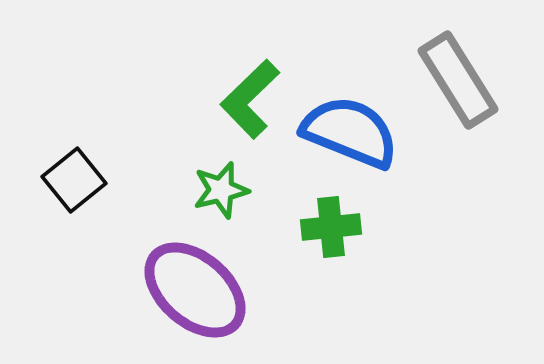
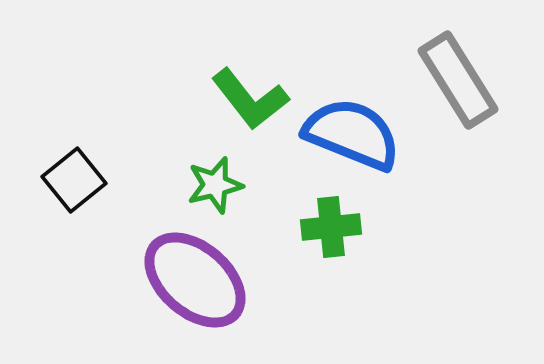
green L-shape: rotated 84 degrees counterclockwise
blue semicircle: moved 2 px right, 2 px down
green star: moved 6 px left, 5 px up
purple ellipse: moved 10 px up
